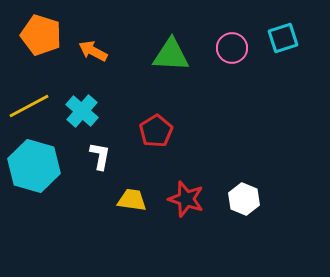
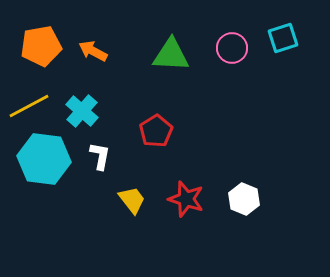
orange pentagon: moved 11 px down; rotated 27 degrees counterclockwise
cyan hexagon: moved 10 px right, 7 px up; rotated 9 degrees counterclockwise
yellow trapezoid: rotated 44 degrees clockwise
